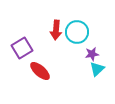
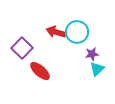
red arrow: moved 2 px down; rotated 102 degrees clockwise
purple square: rotated 15 degrees counterclockwise
